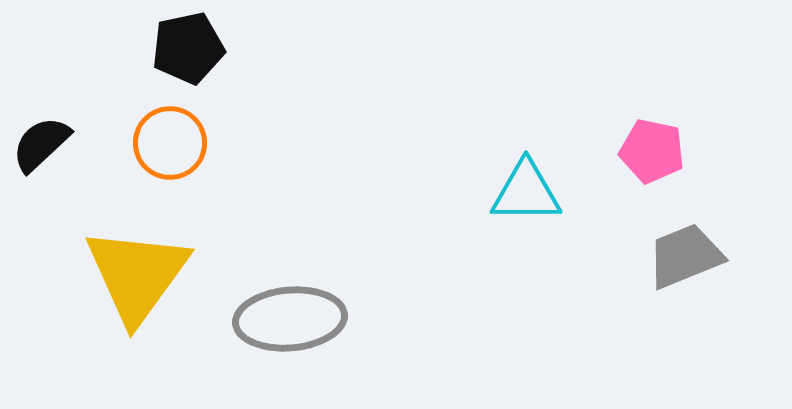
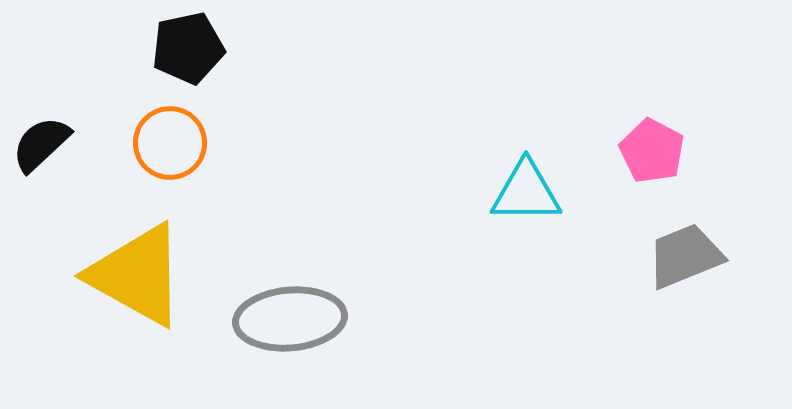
pink pentagon: rotated 16 degrees clockwise
yellow triangle: rotated 37 degrees counterclockwise
